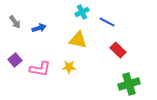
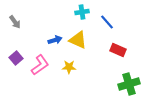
cyan cross: rotated 16 degrees clockwise
blue line: rotated 21 degrees clockwise
blue arrow: moved 16 px right, 12 px down
yellow triangle: rotated 12 degrees clockwise
red rectangle: rotated 21 degrees counterclockwise
purple square: moved 1 px right, 2 px up
pink L-shape: moved 4 px up; rotated 45 degrees counterclockwise
